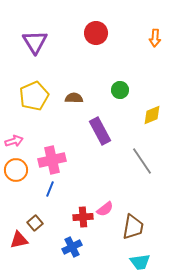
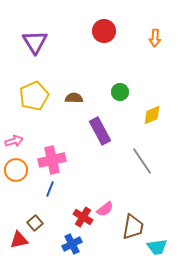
red circle: moved 8 px right, 2 px up
green circle: moved 2 px down
red cross: rotated 36 degrees clockwise
blue cross: moved 3 px up
cyan trapezoid: moved 17 px right, 15 px up
